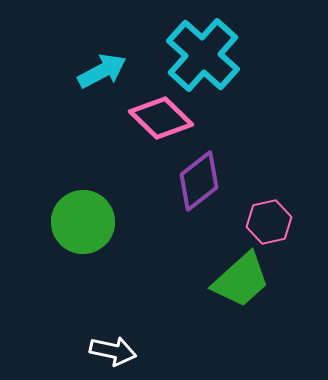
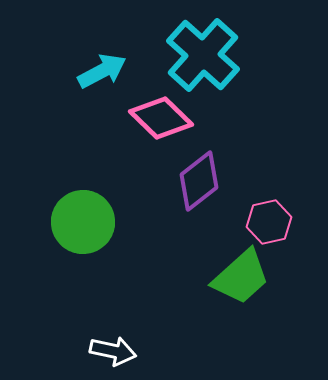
green trapezoid: moved 3 px up
